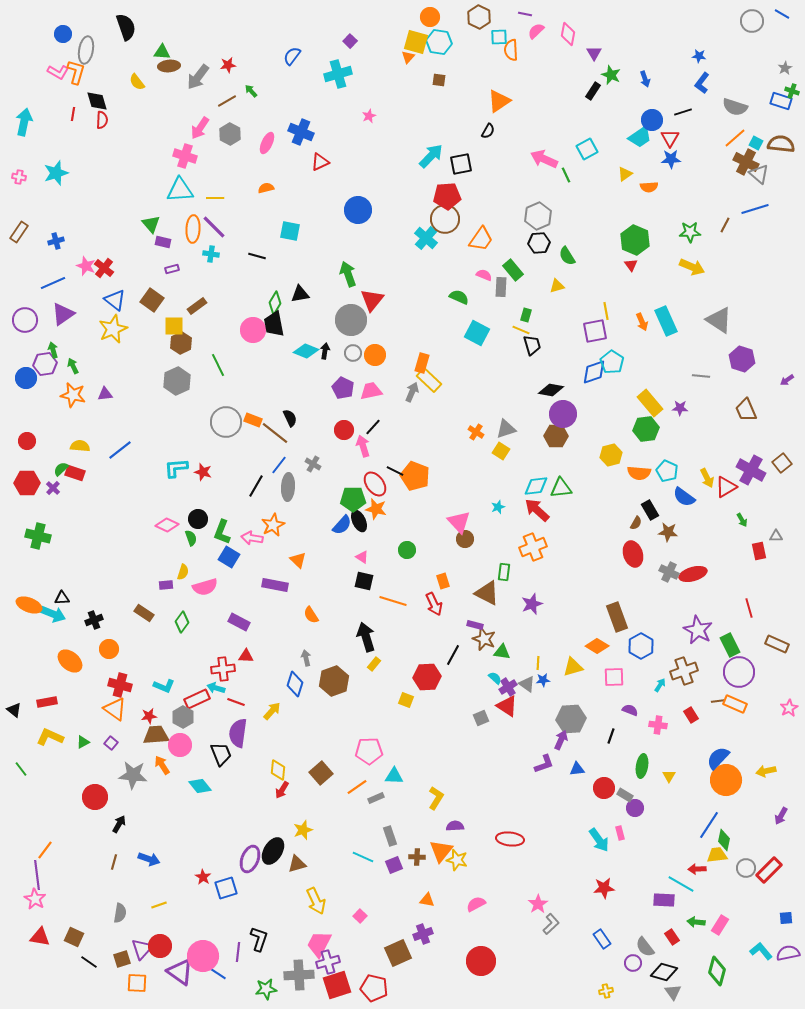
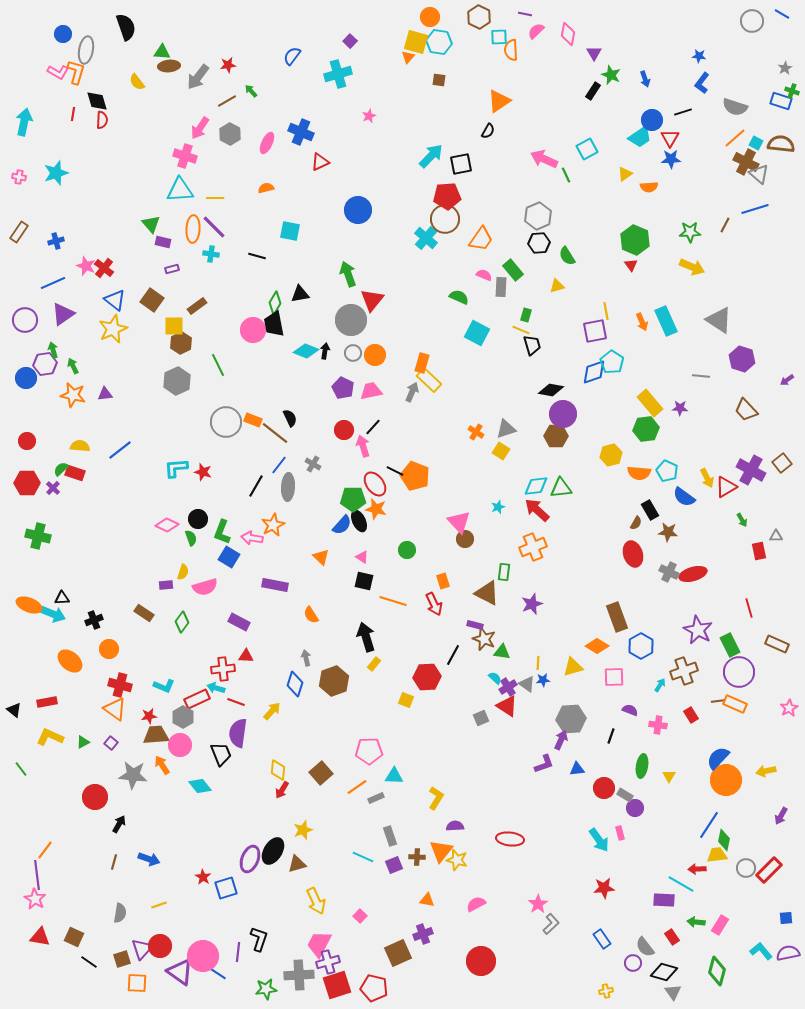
brown trapezoid at (746, 410): rotated 20 degrees counterclockwise
orange triangle at (298, 560): moved 23 px right, 3 px up
